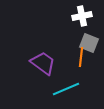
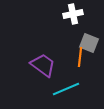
white cross: moved 9 px left, 2 px up
orange line: moved 1 px left
purple trapezoid: moved 2 px down
